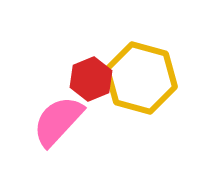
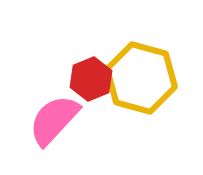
pink semicircle: moved 4 px left, 1 px up
